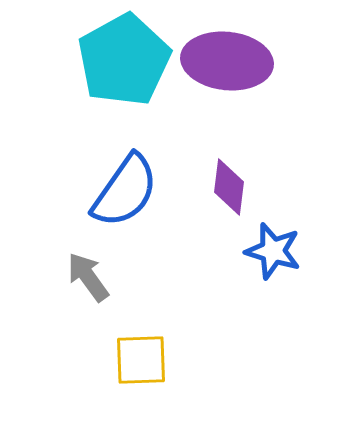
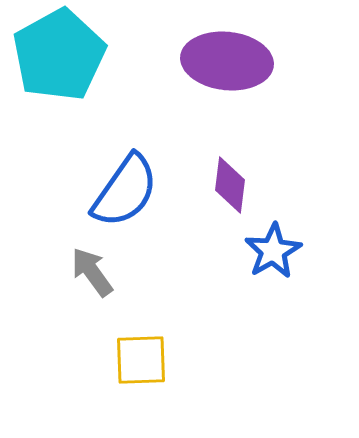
cyan pentagon: moved 65 px left, 5 px up
purple diamond: moved 1 px right, 2 px up
blue star: rotated 26 degrees clockwise
gray arrow: moved 4 px right, 5 px up
